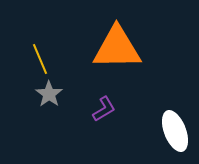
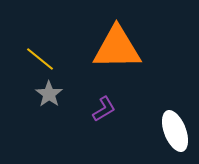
yellow line: rotated 28 degrees counterclockwise
